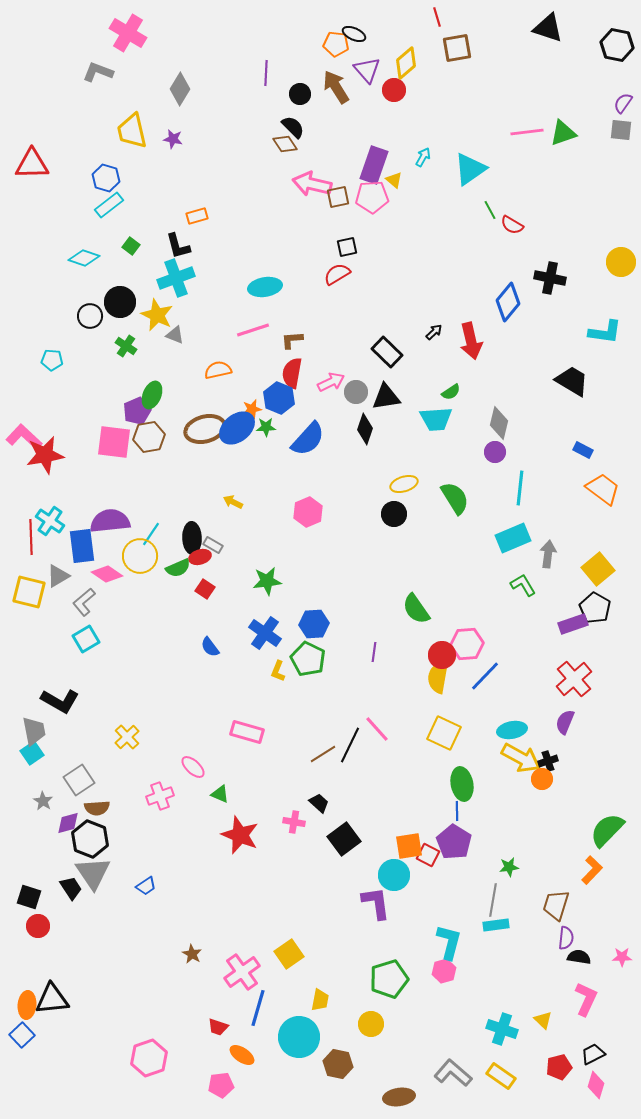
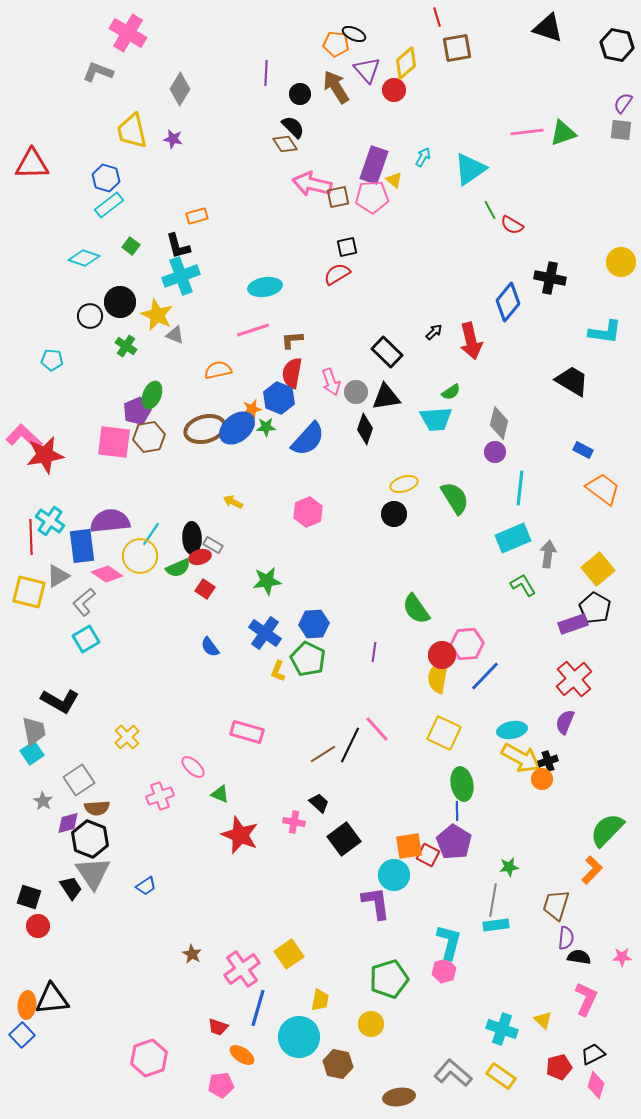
cyan cross at (176, 278): moved 5 px right, 2 px up
pink arrow at (331, 382): rotated 96 degrees clockwise
pink cross at (242, 972): moved 3 px up
